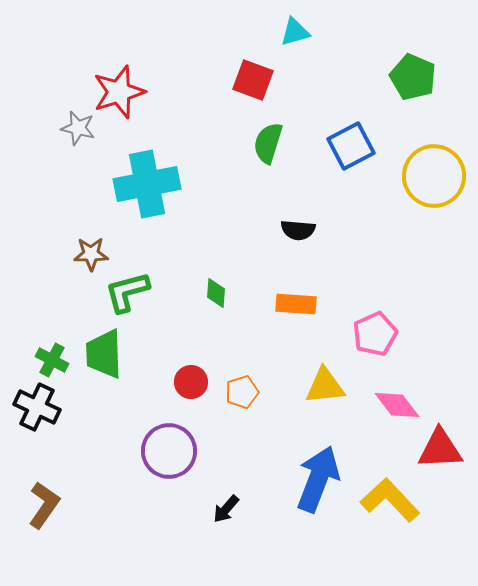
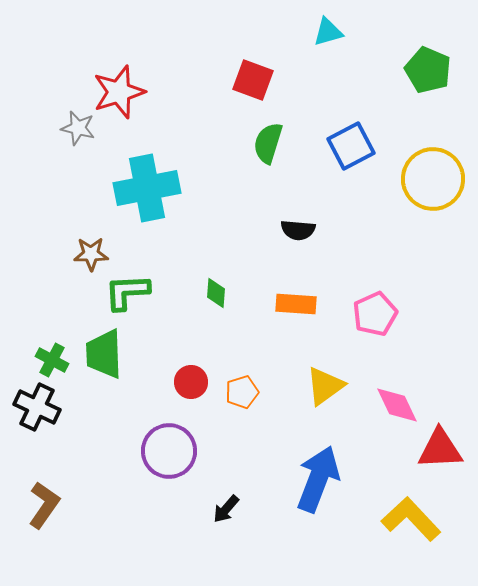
cyan triangle: moved 33 px right
green pentagon: moved 15 px right, 7 px up
yellow circle: moved 1 px left, 3 px down
cyan cross: moved 4 px down
green L-shape: rotated 12 degrees clockwise
pink pentagon: moved 20 px up
yellow triangle: rotated 30 degrees counterclockwise
pink diamond: rotated 12 degrees clockwise
yellow L-shape: moved 21 px right, 19 px down
